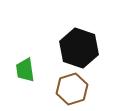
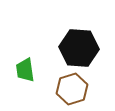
black hexagon: rotated 15 degrees counterclockwise
